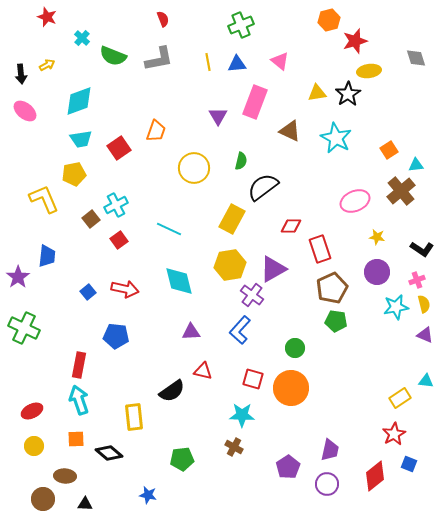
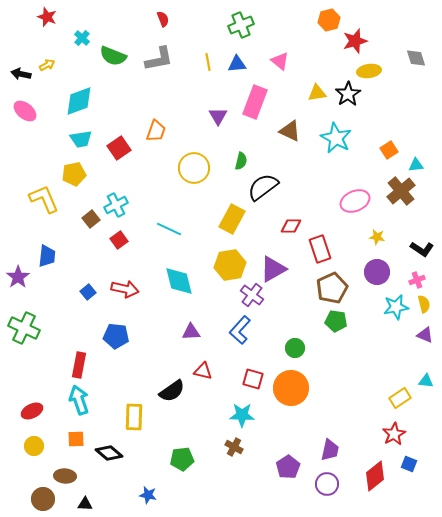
black arrow at (21, 74): rotated 108 degrees clockwise
yellow rectangle at (134, 417): rotated 8 degrees clockwise
